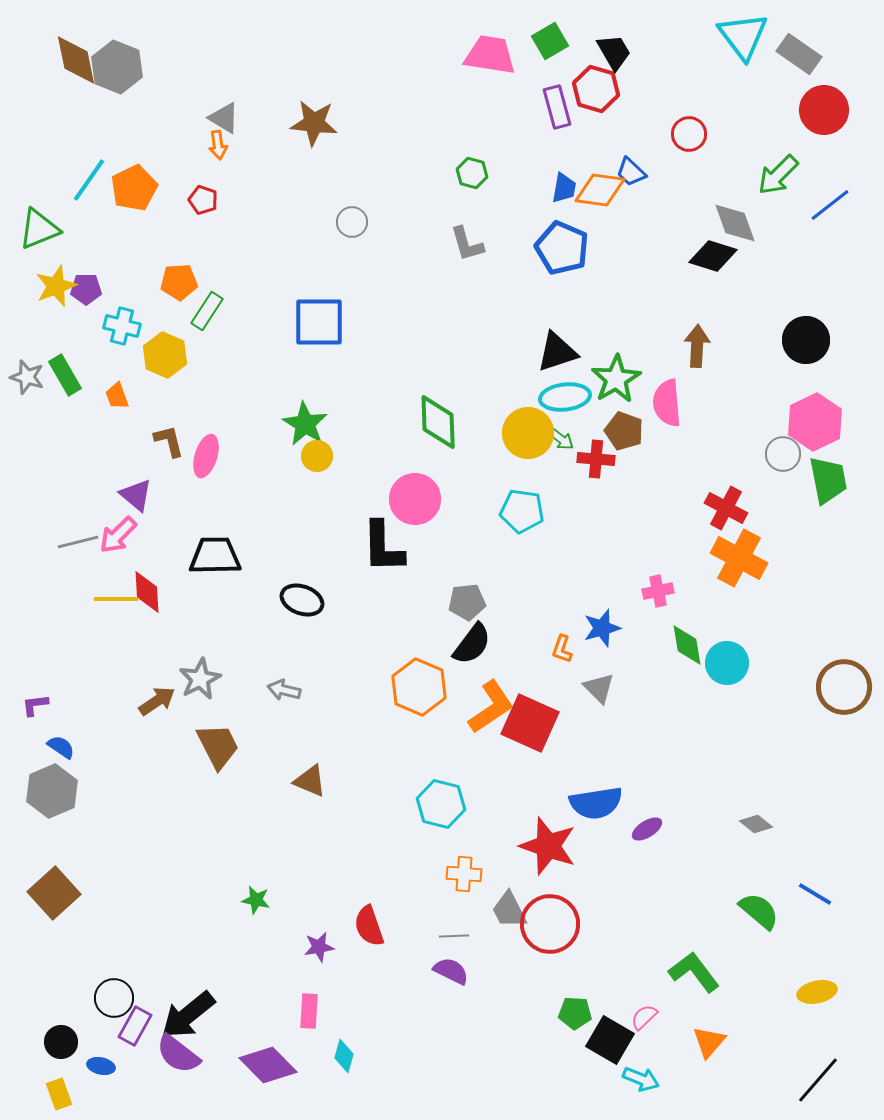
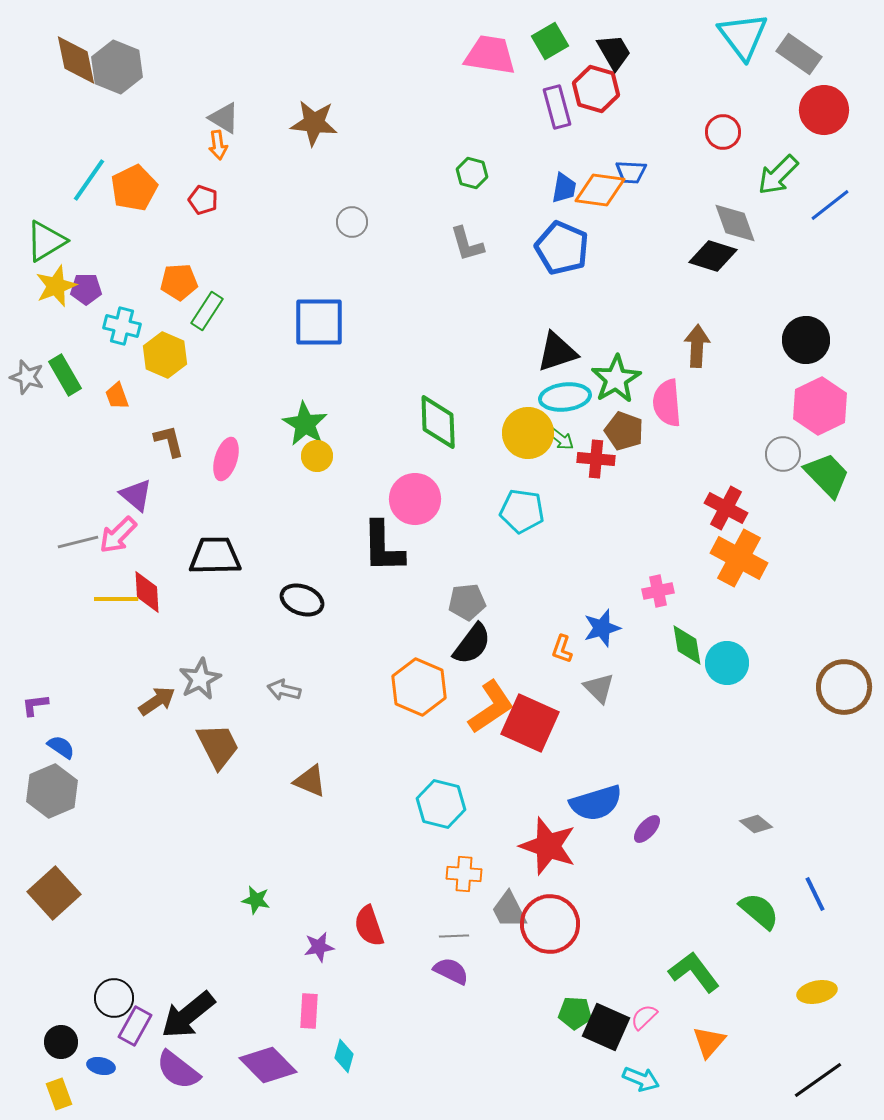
red circle at (689, 134): moved 34 px right, 2 px up
blue trapezoid at (631, 172): rotated 40 degrees counterclockwise
green triangle at (39, 229): moved 7 px right, 12 px down; rotated 9 degrees counterclockwise
pink hexagon at (815, 422): moved 5 px right, 16 px up
pink ellipse at (206, 456): moved 20 px right, 3 px down
green trapezoid at (828, 480): moved 1 px left, 5 px up; rotated 33 degrees counterclockwise
blue semicircle at (596, 803): rotated 8 degrees counterclockwise
purple ellipse at (647, 829): rotated 16 degrees counterclockwise
blue line at (815, 894): rotated 33 degrees clockwise
black square at (610, 1040): moved 4 px left, 13 px up; rotated 6 degrees counterclockwise
purple semicircle at (178, 1054): moved 16 px down
black line at (818, 1080): rotated 14 degrees clockwise
